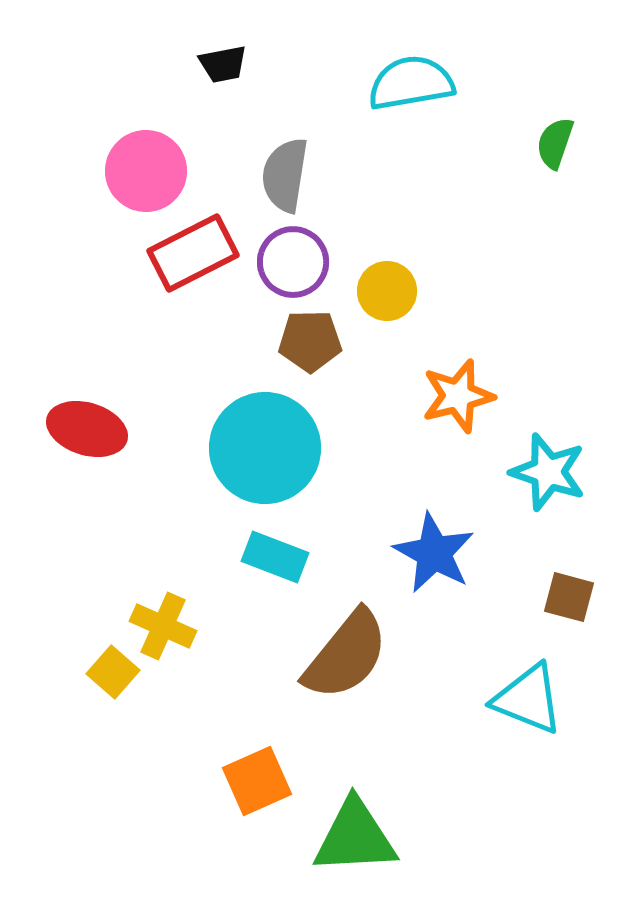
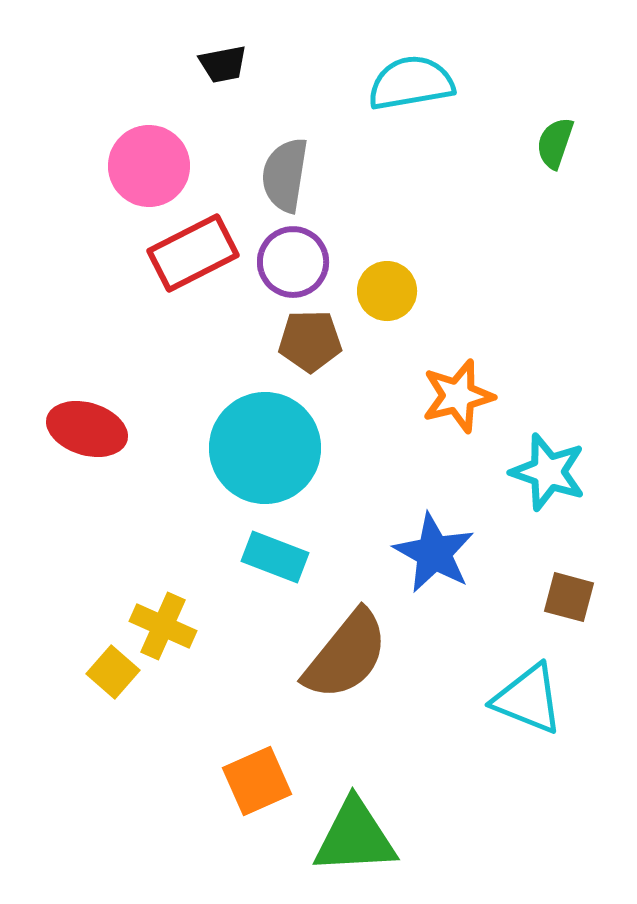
pink circle: moved 3 px right, 5 px up
